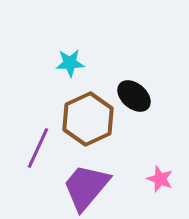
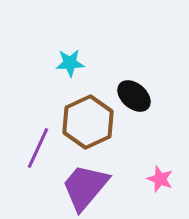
brown hexagon: moved 3 px down
purple trapezoid: moved 1 px left
